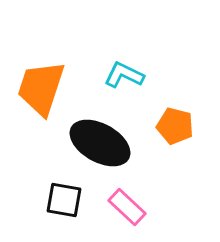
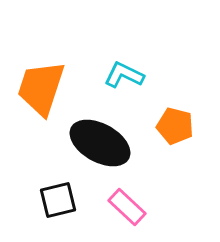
black square: moved 6 px left; rotated 24 degrees counterclockwise
